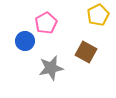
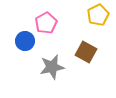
gray star: moved 1 px right, 1 px up
